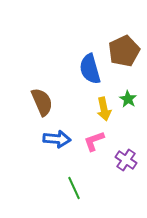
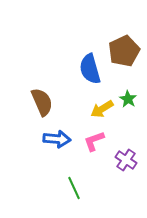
yellow arrow: moved 2 px left; rotated 70 degrees clockwise
